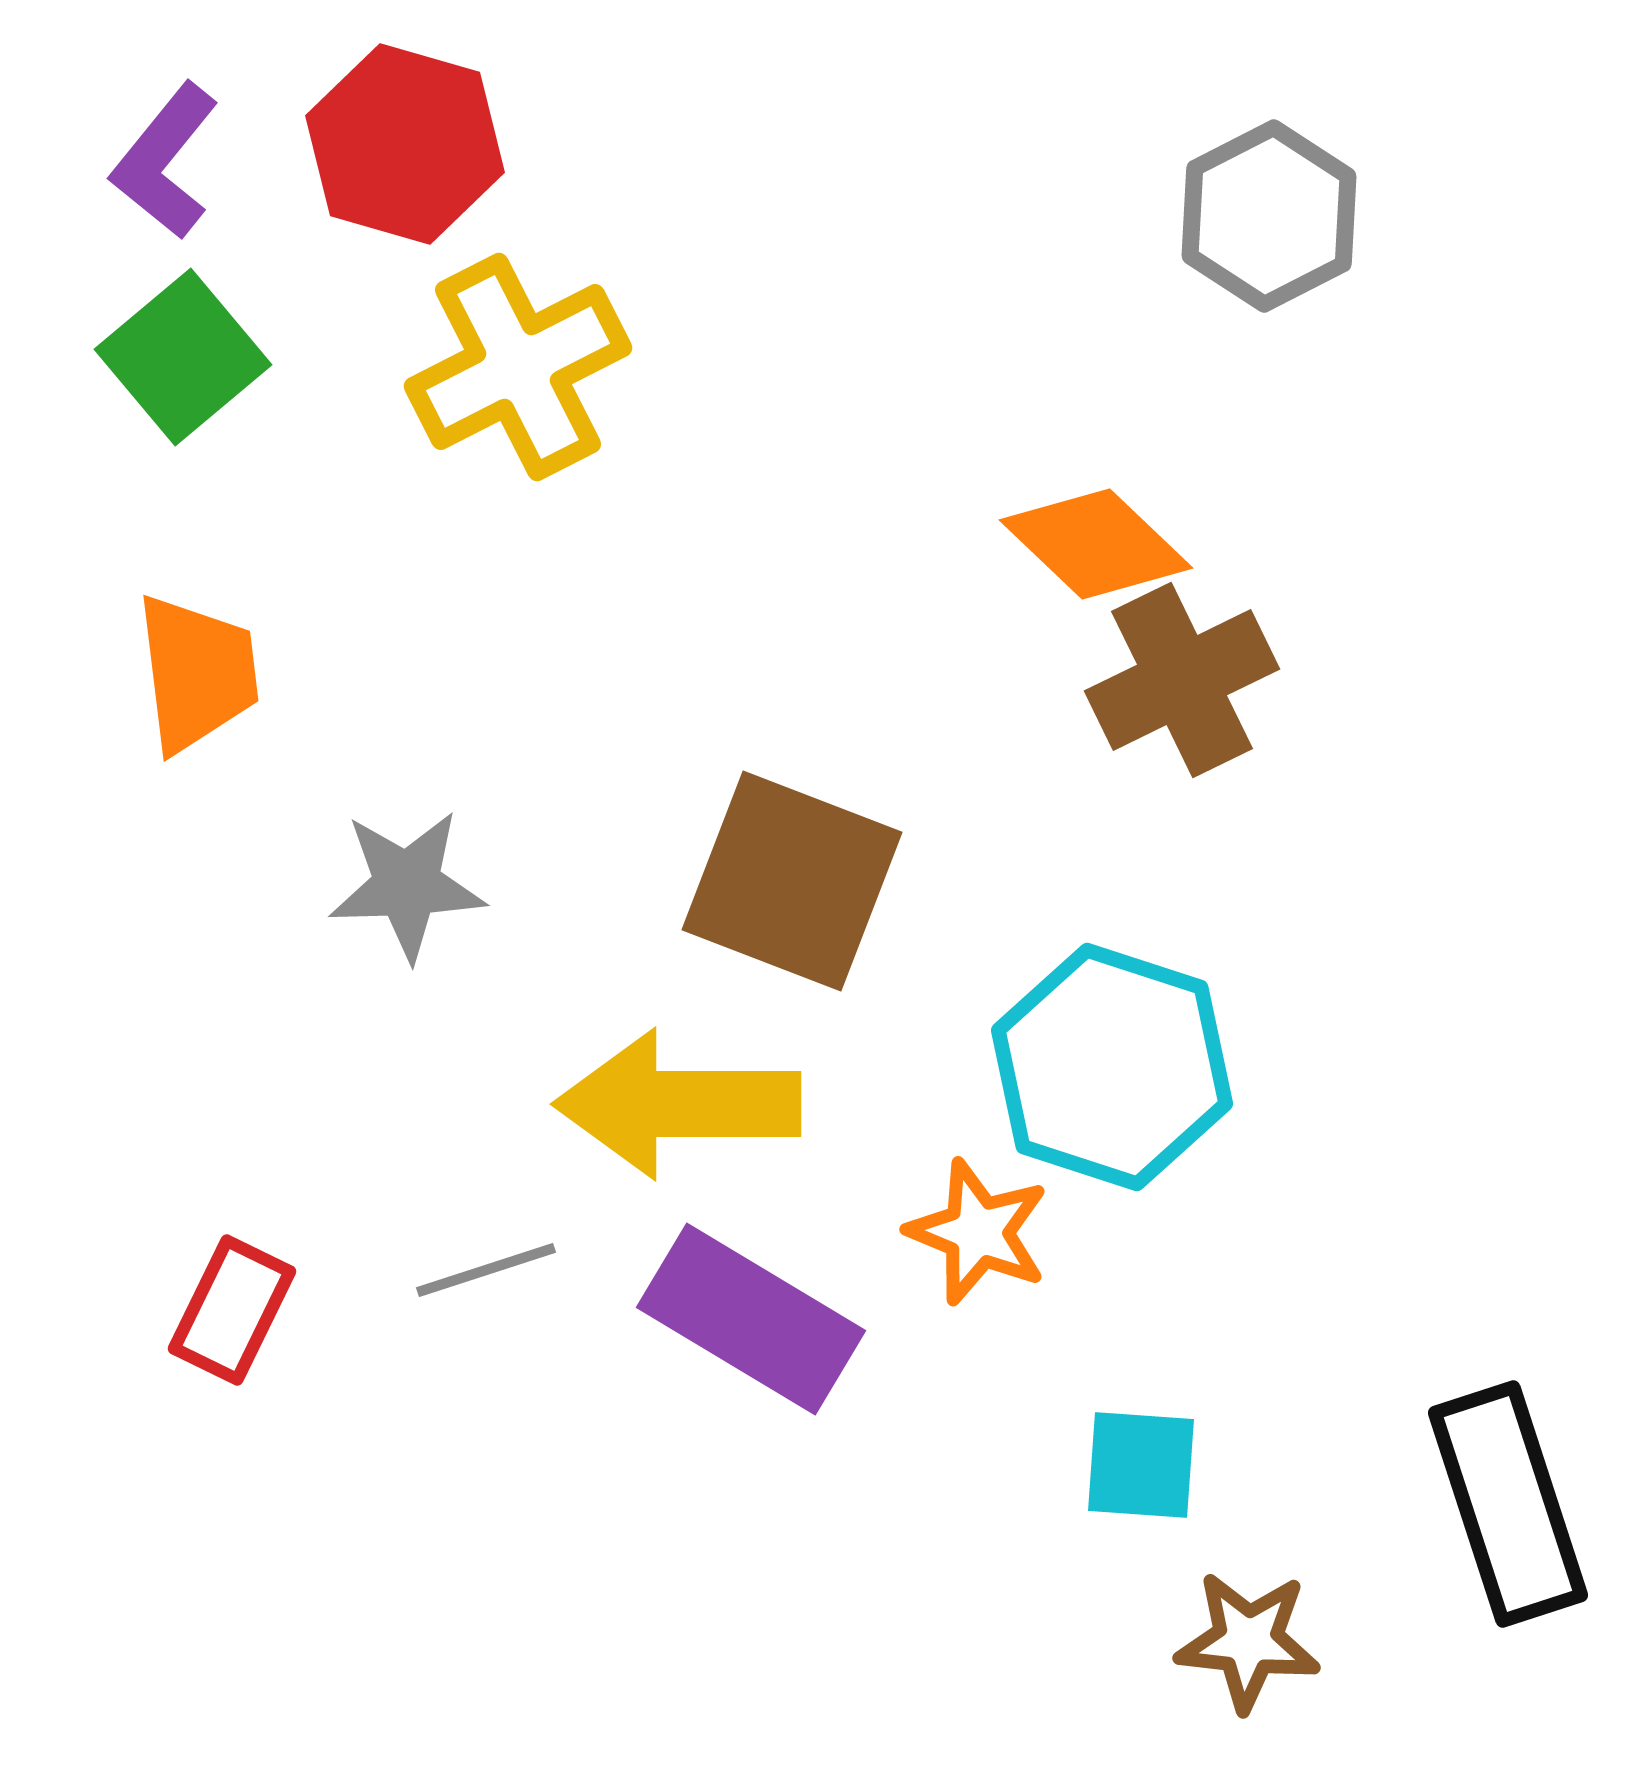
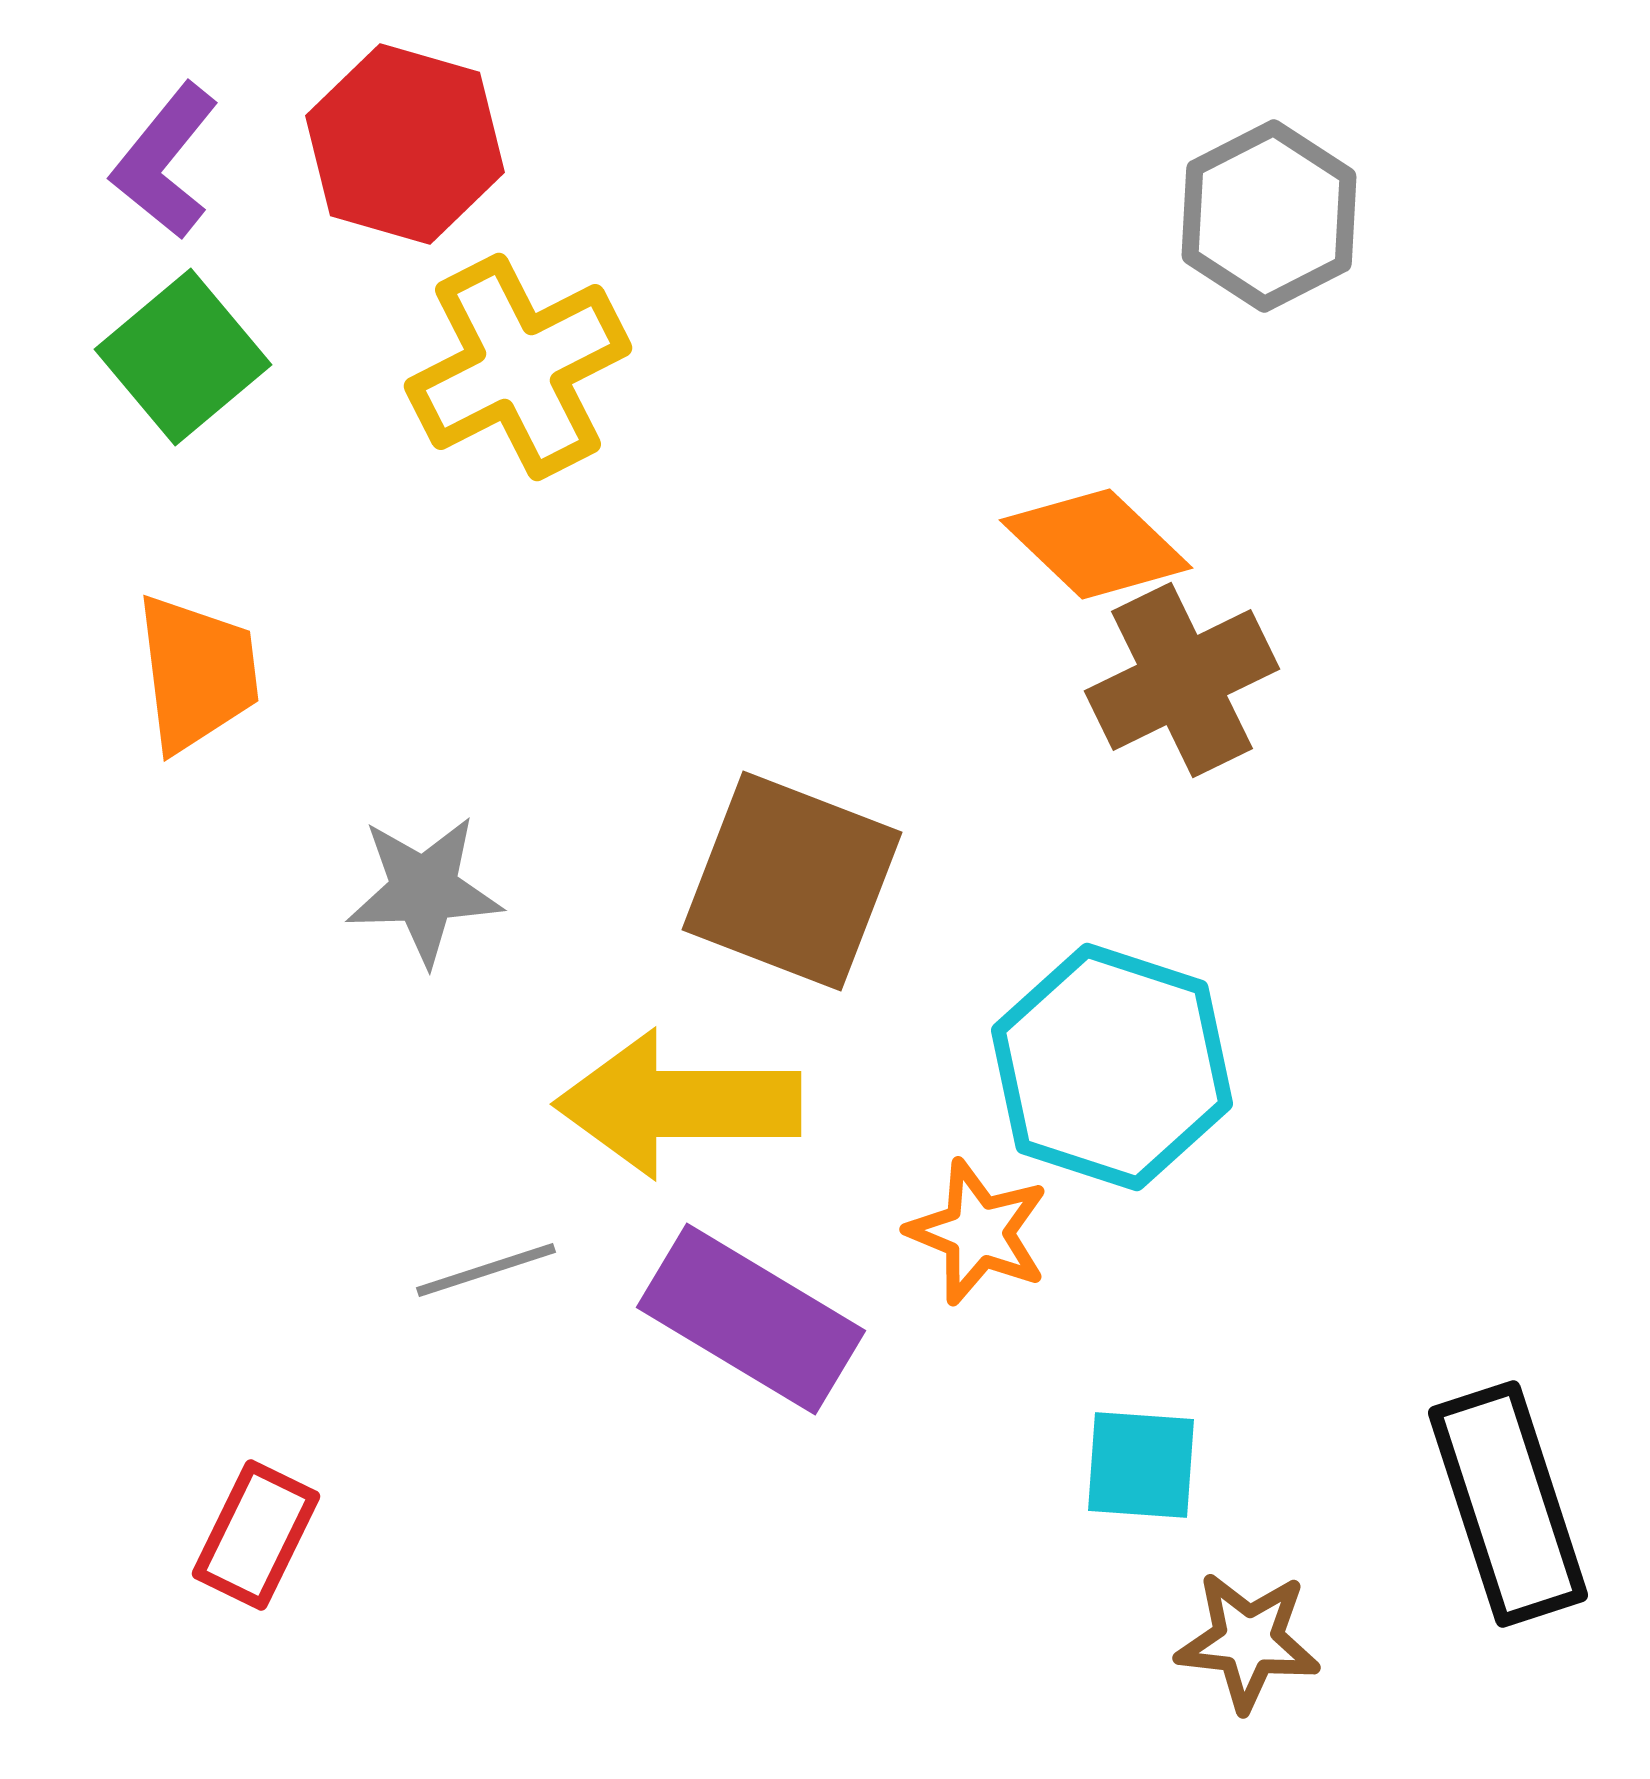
gray star: moved 17 px right, 5 px down
red rectangle: moved 24 px right, 225 px down
